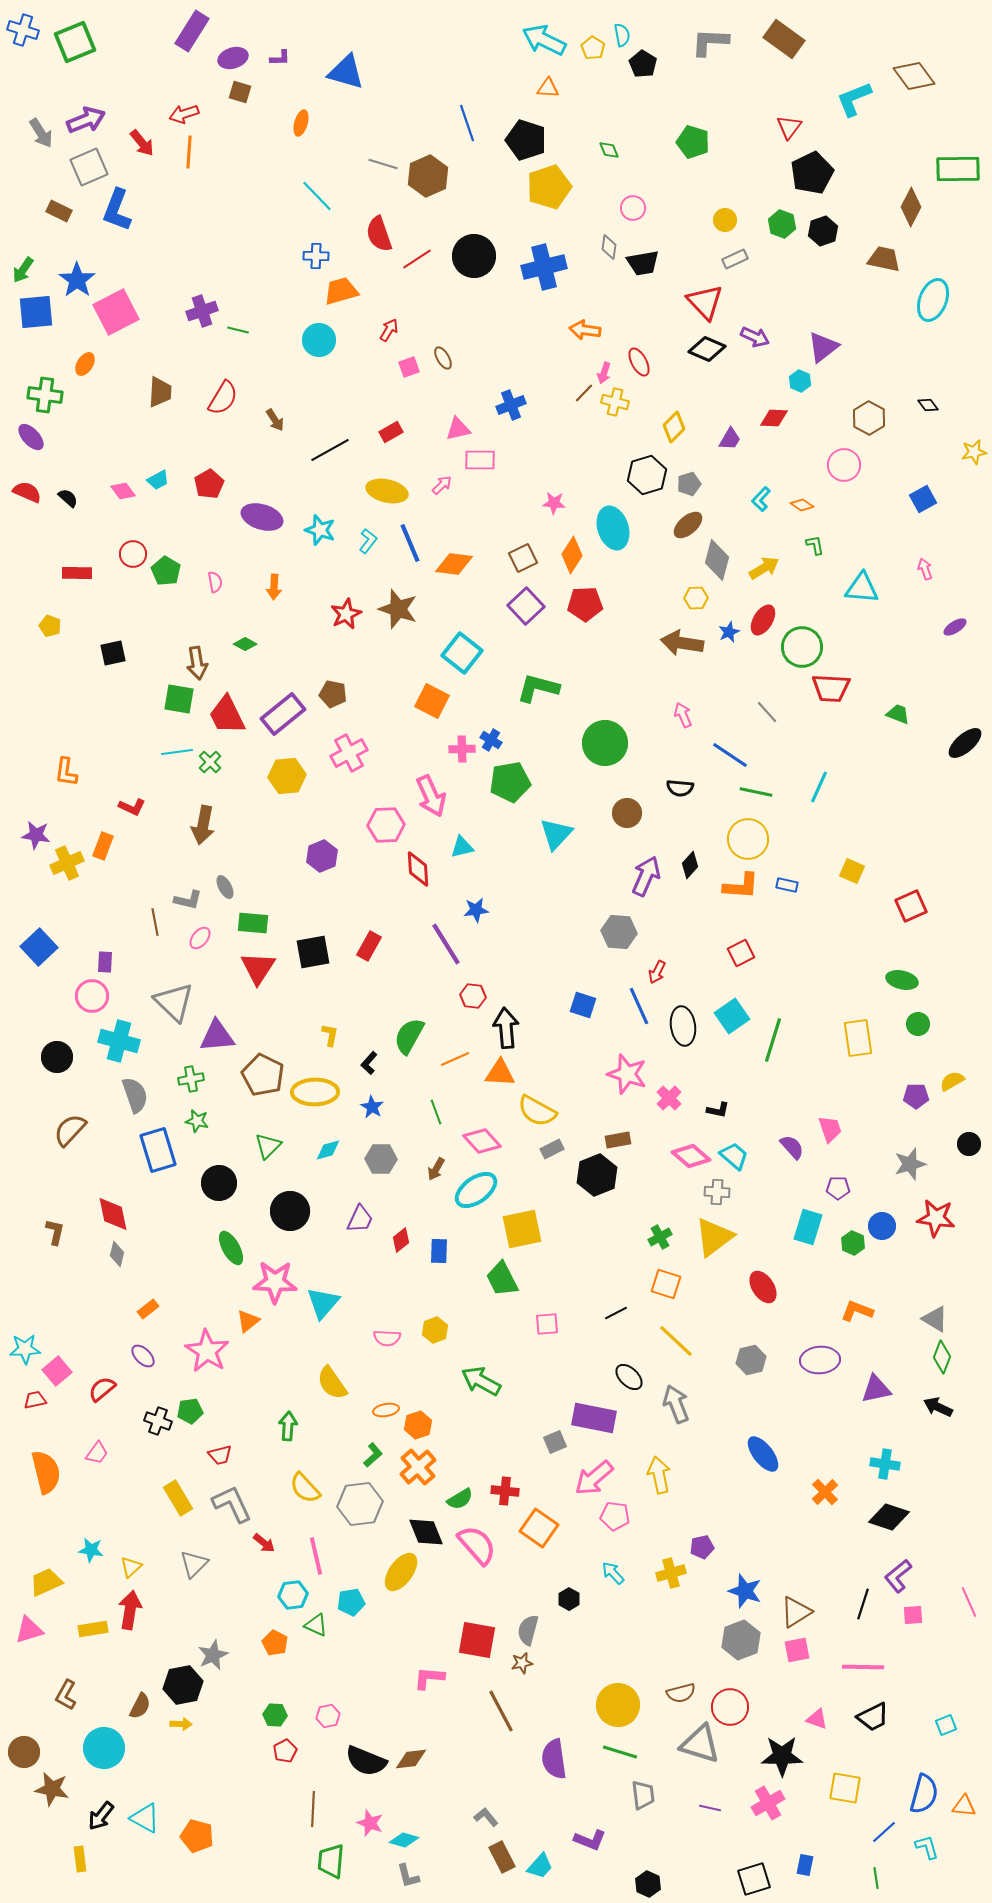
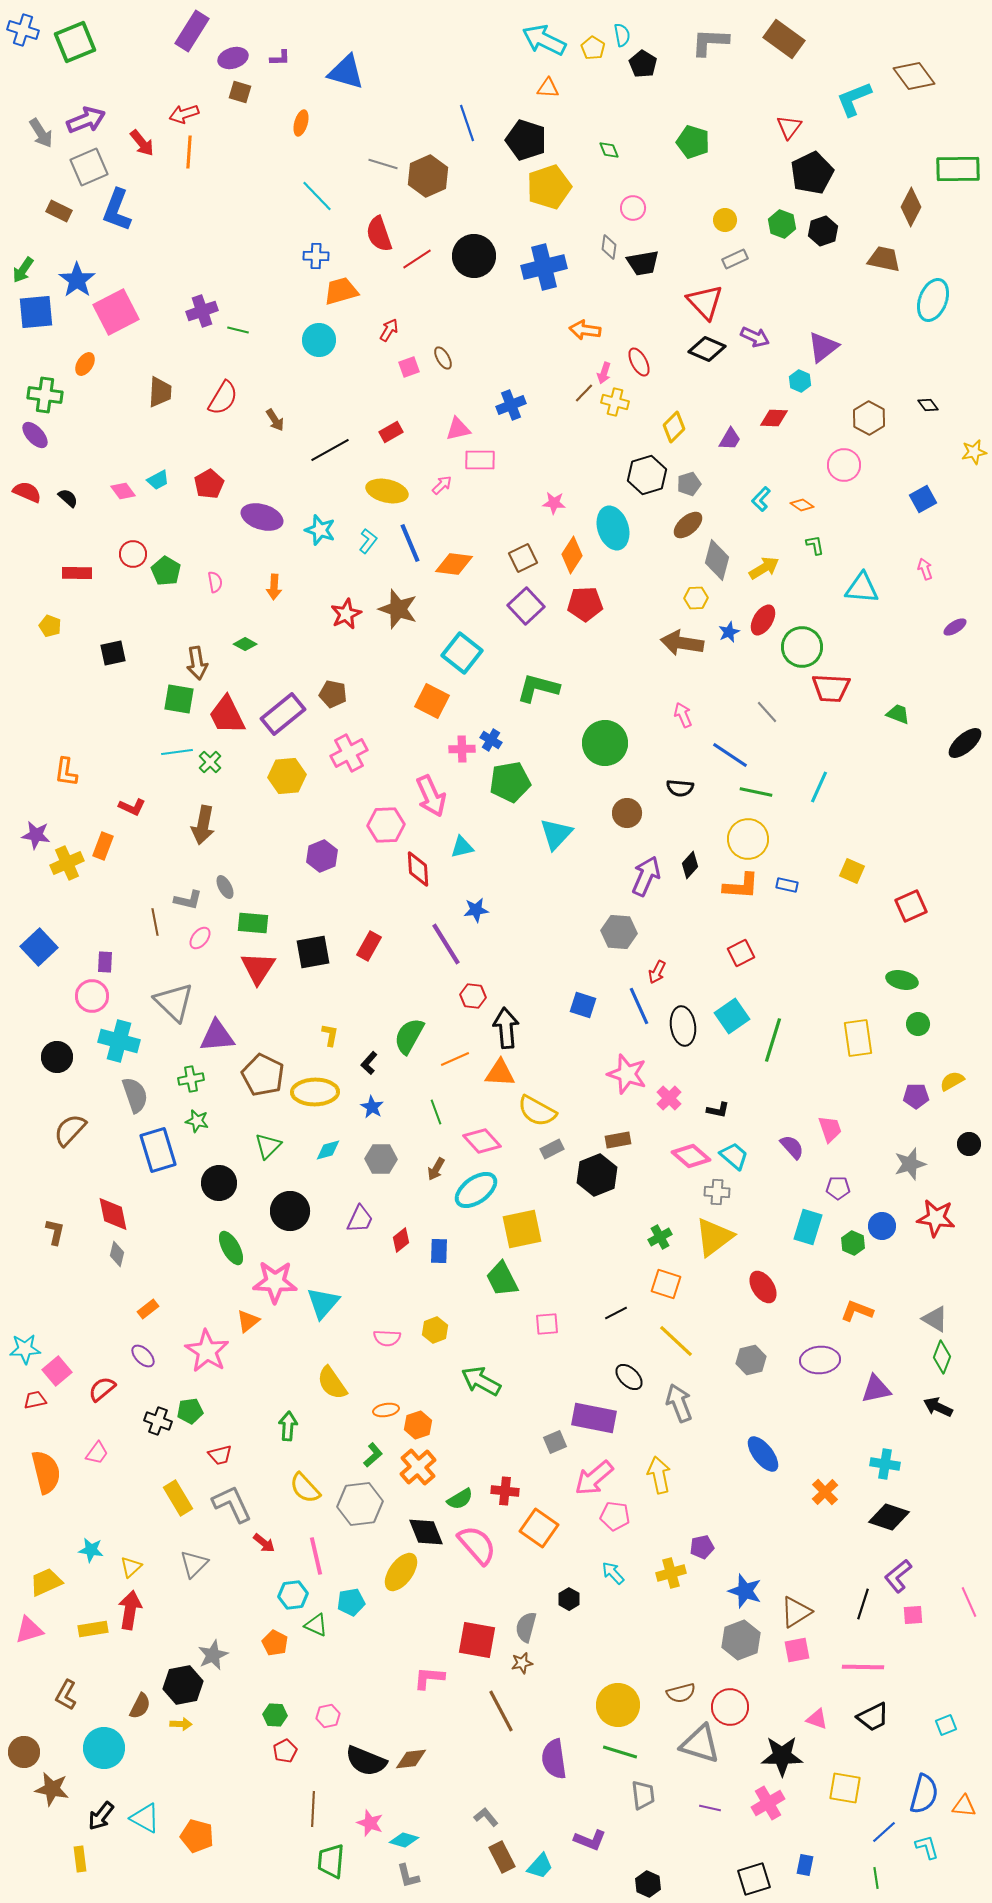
purple ellipse at (31, 437): moved 4 px right, 2 px up
gray arrow at (676, 1404): moved 3 px right, 1 px up
gray semicircle at (528, 1630): moved 2 px left, 3 px up
